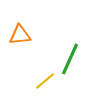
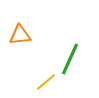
yellow line: moved 1 px right, 1 px down
